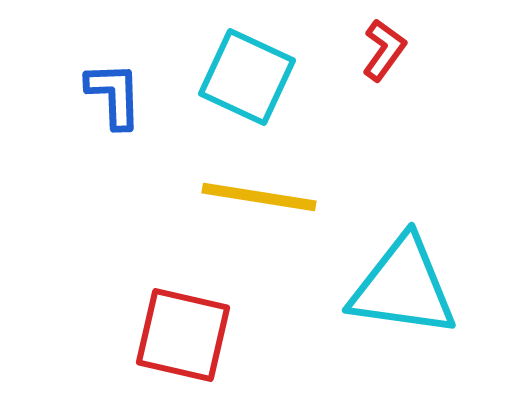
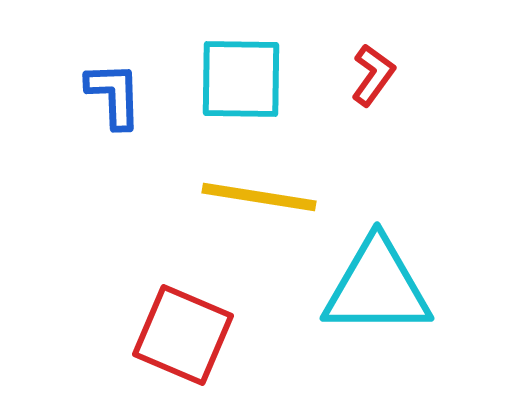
red L-shape: moved 11 px left, 25 px down
cyan square: moved 6 px left, 2 px down; rotated 24 degrees counterclockwise
cyan triangle: moved 26 px left; rotated 8 degrees counterclockwise
red square: rotated 10 degrees clockwise
